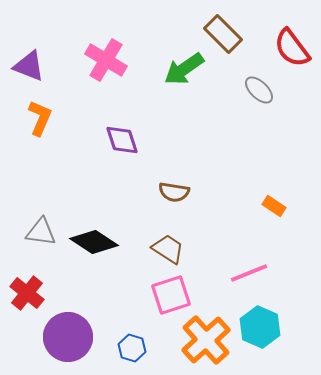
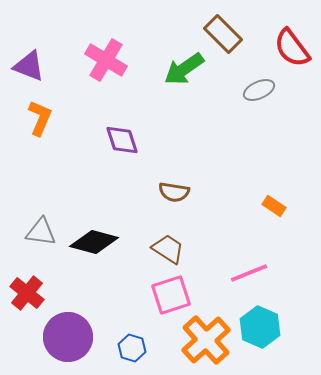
gray ellipse: rotated 68 degrees counterclockwise
black diamond: rotated 18 degrees counterclockwise
